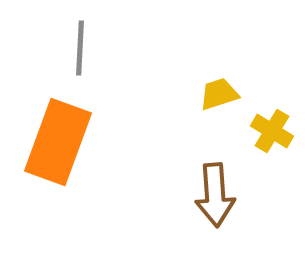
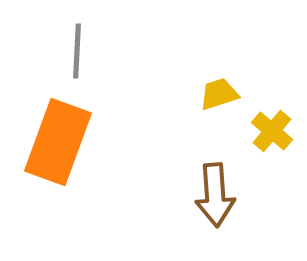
gray line: moved 3 px left, 3 px down
yellow cross: rotated 9 degrees clockwise
